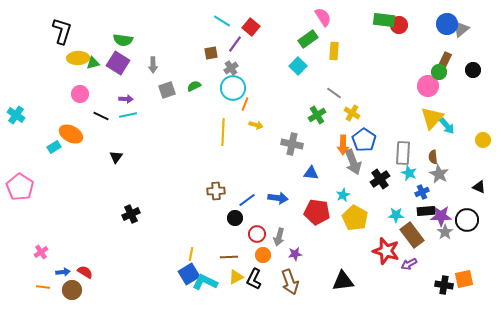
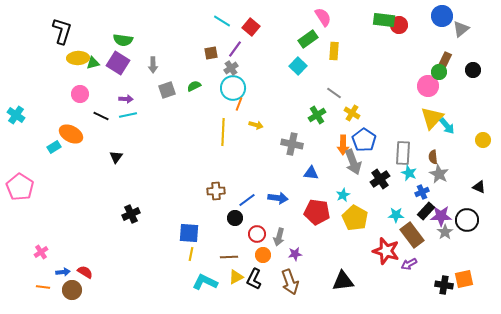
blue circle at (447, 24): moved 5 px left, 8 px up
purple line at (235, 44): moved 5 px down
orange line at (245, 104): moved 6 px left
black rectangle at (426, 211): rotated 42 degrees counterclockwise
blue square at (189, 274): moved 41 px up; rotated 35 degrees clockwise
